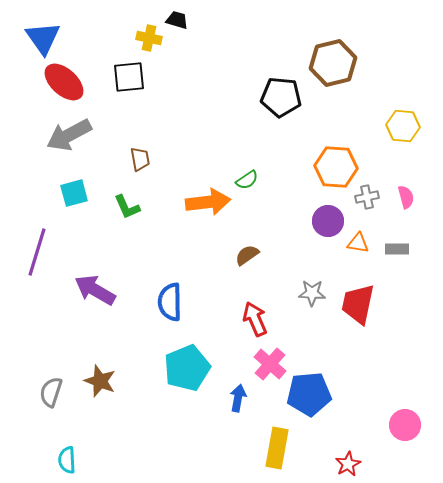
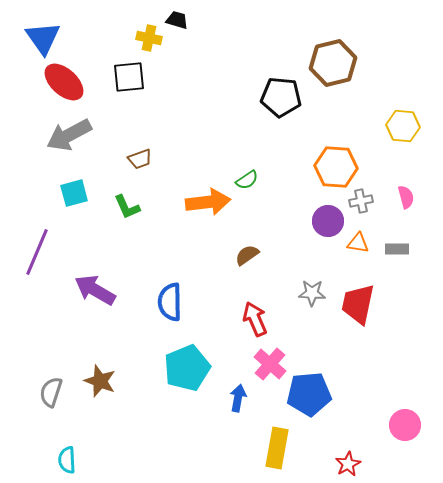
brown trapezoid: rotated 80 degrees clockwise
gray cross: moved 6 px left, 4 px down
purple line: rotated 6 degrees clockwise
